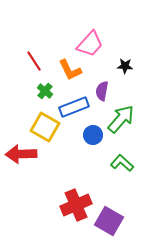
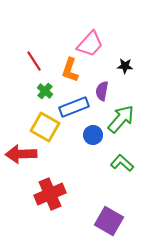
orange L-shape: rotated 45 degrees clockwise
red cross: moved 26 px left, 11 px up
